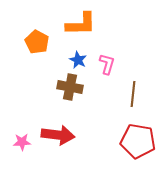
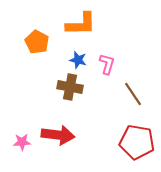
blue star: rotated 12 degrees counterclockwise
brown line: rotated 40 degrees counterclockwise
red pentagon: moved 1 px left, 1 px down
